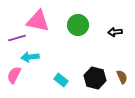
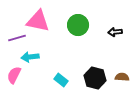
brown semicircle: rotated 64 degrees counterclockwise
